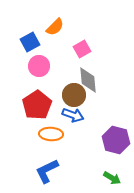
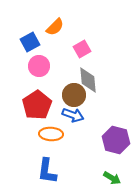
blue L-shape: rotated 56 degrees counterclockwise
